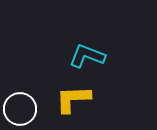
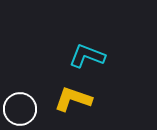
yellow L-shape: rotated 21 degrees clockwise
